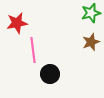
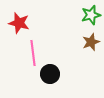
green star: moved 2 px down
red star: moved 2 px right; rotated 25 degrees clockwise
pink line: moved 3 px down
